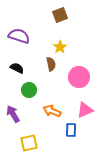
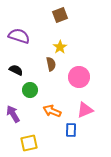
black semicircle: moved 1 px left, 2 px down
green circle: moved 1 px right
